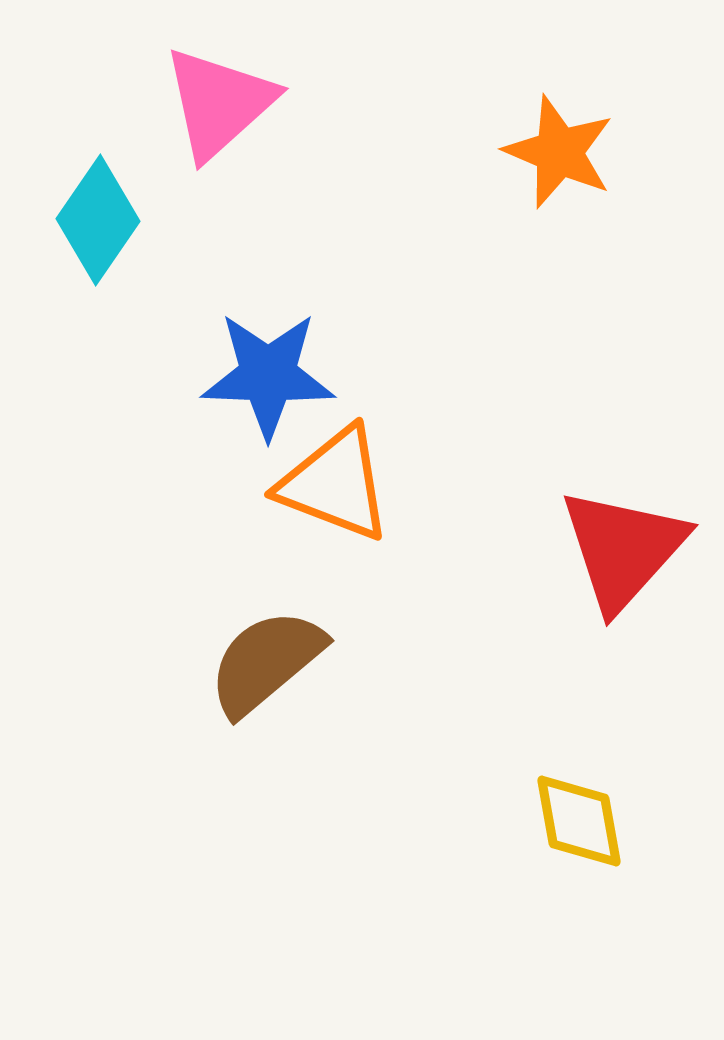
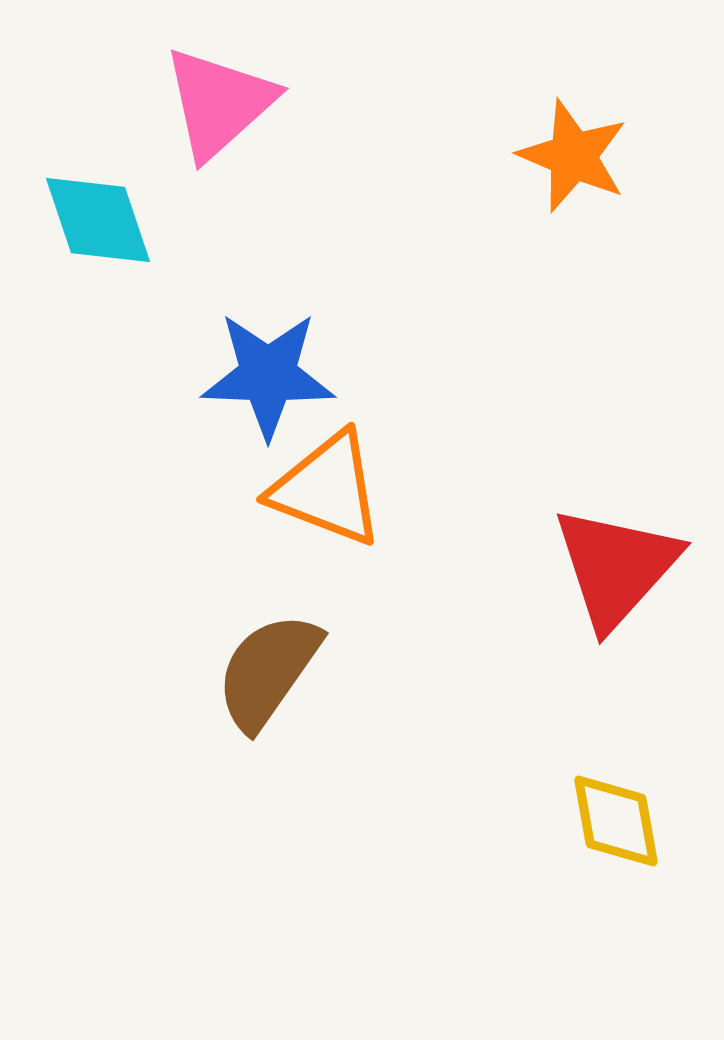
orange star: moved 14 px right, 4 px down
cyan diamond: rotated 53 degrees counterclockwise
orange triangle: moved 8 px left, 5 px down
red triangle: moved 7 px left, 18 px down
brown semicircle: moved 2 px right, 9 px down; rotated 15 degrees counterclockwise
yellow diamond: moved 37 px right
